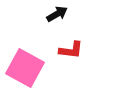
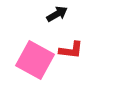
pink square: moved 10 px right, 8 px up
